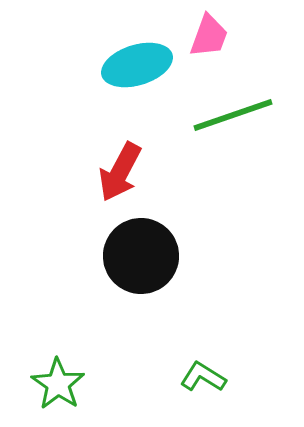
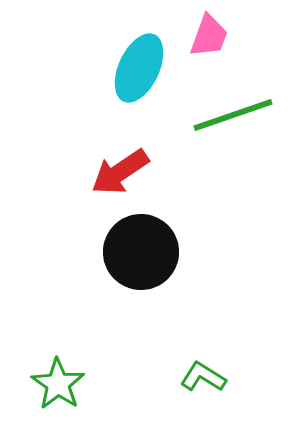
cyan ellipse: moved 2 px right, 3 px down; rotated 48 degrees counterclockwise
red arrow: rotated 28 degrees clockwise
black circle: moved 4 px up
